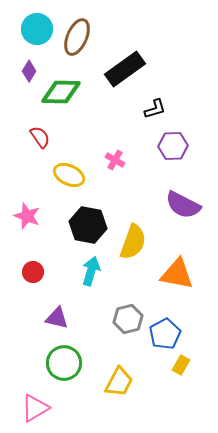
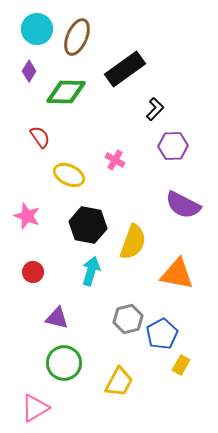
green diamond: moved 5 px right
black L-shape: rotated 30 degrees counterclockwise
blue pentagon: moved 3 px left
